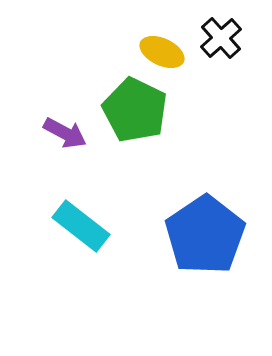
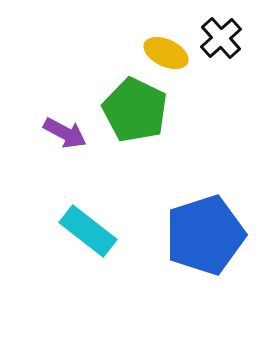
yellow ellipse: moved 4 px right, 1 px down
cyan rectangle: moved 7 px right, 5 px down
blue pentagon: rotated 16 degrees clockwise
